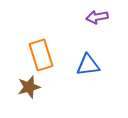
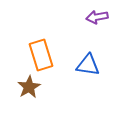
blue triangle: rotated 15 degrees clockwise
brown star: rotated 15 degrees counterclockwise
